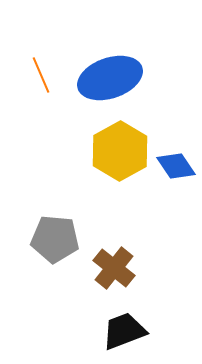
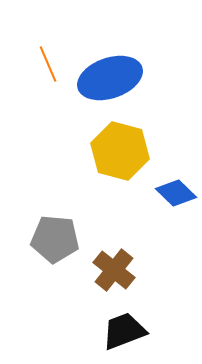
orange line: moved 7 px right, 11 px up
yellow hexagon: rotated 16 degrees counterclockwise
blue diamond: moved 27 px down; rotated 12 degrees counterclockwise
brown cross: moved 2 px down
